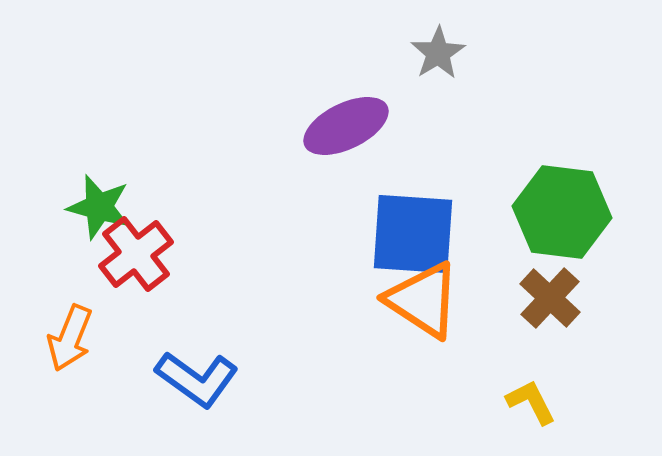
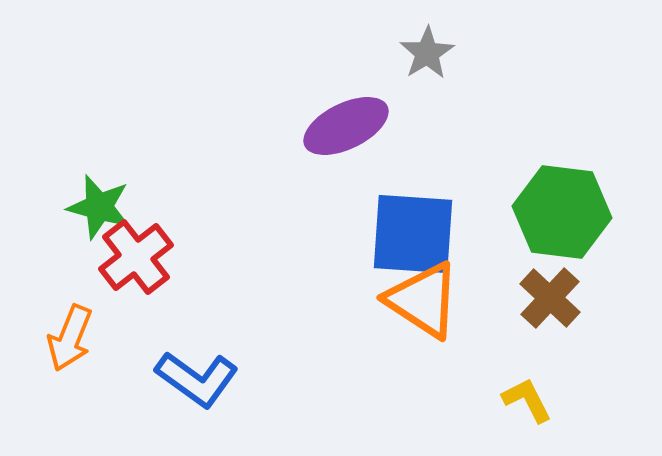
gray star: moved 11 px left
red cross: moved 3 px down
yellow L-shape: moved 4 px left, 2 px up
